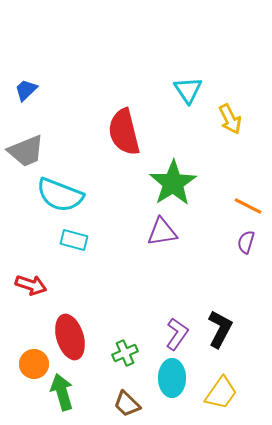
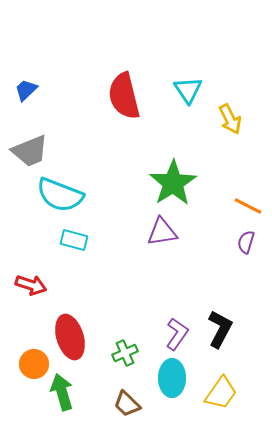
red semicircle: moved 36 px up
gray trapezoid: moved 4 px right
